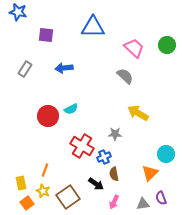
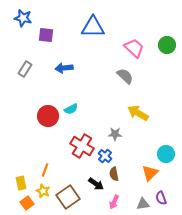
blue star: moved 5 px right, 6 px down
blue cross: moved 1 px right, 1 px up; rotated 24 degrees counterclockwise
